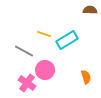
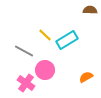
yellow line: moved 1 px right, 1 px down; rotated 24 degrees clockwise
orange semicircle: rotated 104 degrees counterclockwise
pink cross: moved 1 px left
